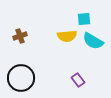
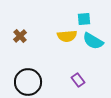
brown cross: rotated 24 degrees counterclockwise
black circle: moved 7 px right, 4 px down
